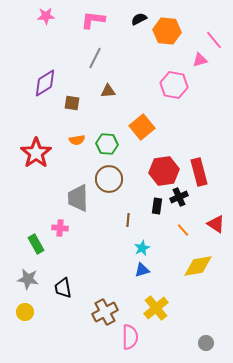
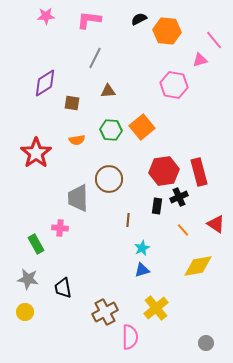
pink L-shape: moved 4 px left
green hexagon: moved 4 px right, 14 px up
